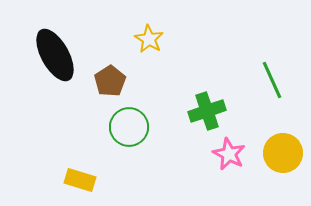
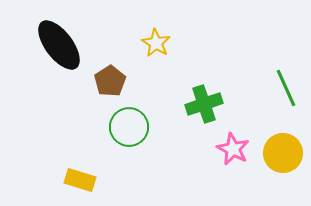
yellow star: moved 7 px right, 4 px down
black ellipse: moved 4 px right, 10 px up; rotated 8 degrees counterclockwise
green line: moved 14 px right, 8 px down
green cross: moved 3 px left, 7 px up
pink star: moved 4 px right, 5 px up
